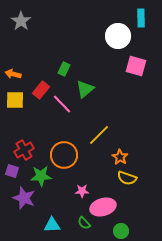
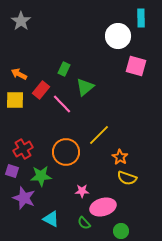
orange arrow: moved 6 px right; rotated 14 degrees clockwise
green triangle: moved 2 px up
red cross: moved 1 px left, 1 px up
orange circle: moved 2 px right, 3 px up
cyan triangle: moved 1 px left, 6 px up; rotated 30 degrees clockwise
